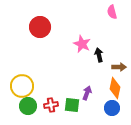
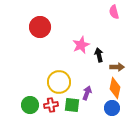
pink semicircle: moved 2 px right
pink star: moved 1 px left, 1 px down; rotated 24 degrees clockwise
brown arrow: moved 2 px left
yellow circle: moved 37 px right, 4 px up
green circle: moved 2 px right, 1 px up
